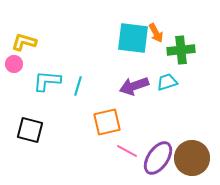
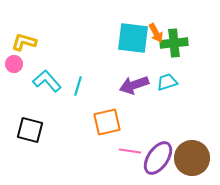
green cross: moved 7 px left, 7 px up
cyan L-shape: rotated 44 degrees clockwise
purple arrow: moved 1 px up
pink line: moved 3 px right; rotated 20 degrees counterclockwise
